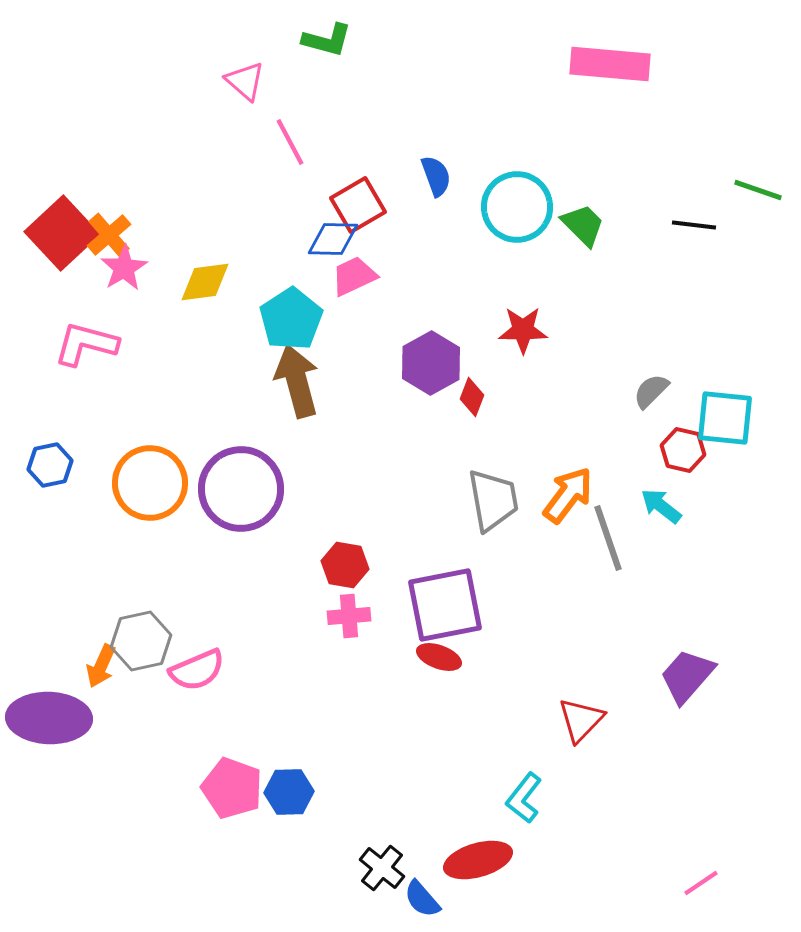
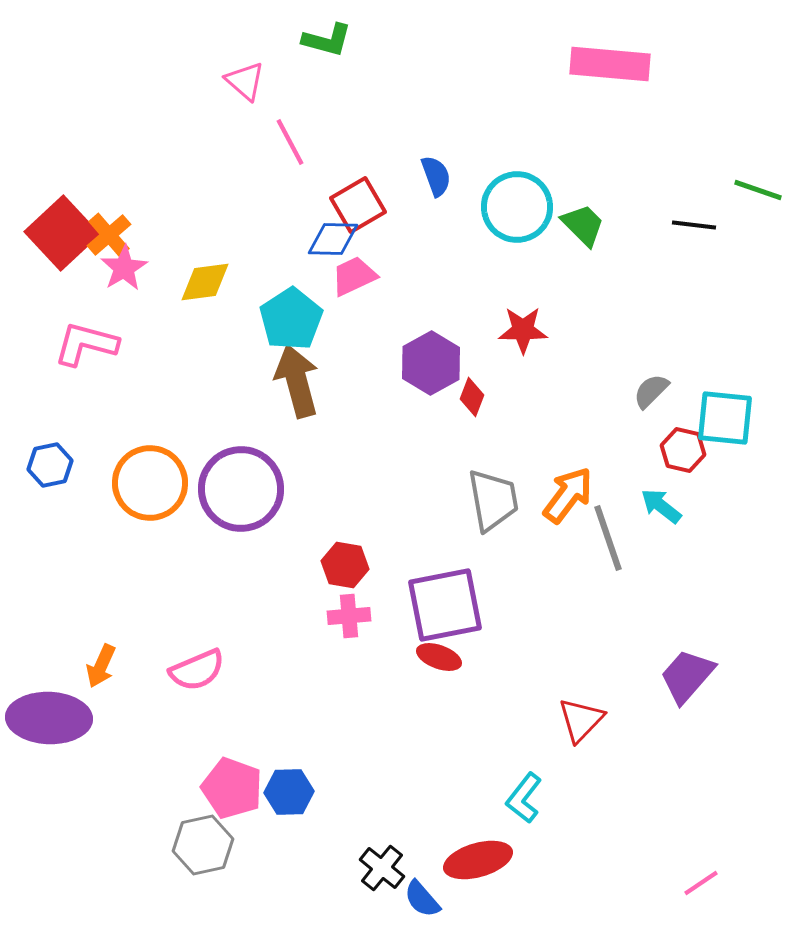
gray hexagon at (141, 641): moved 62 px right, 204 px down
